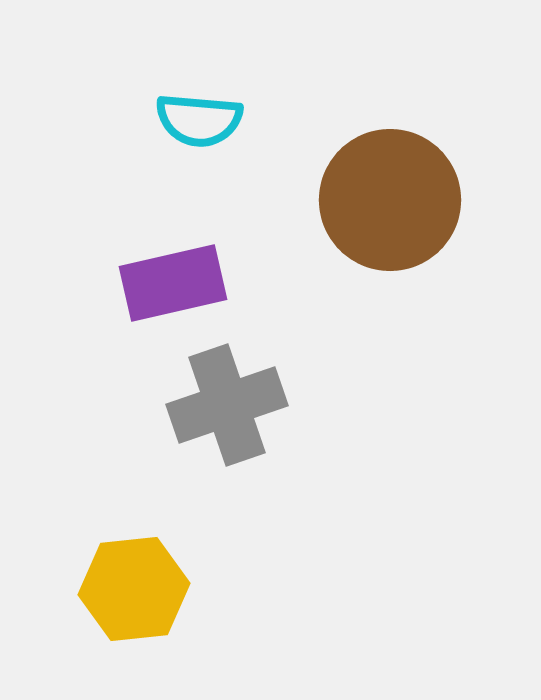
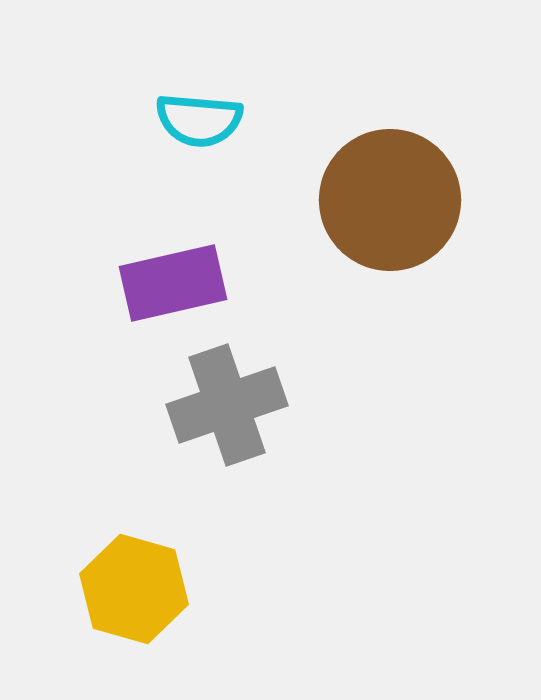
yellow hexagon: rotated 22 degrees clockwise
